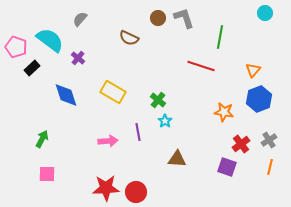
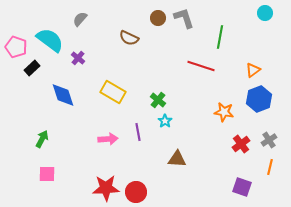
orange triangle: rotated 14 degrees clockwise
blue diamond: moved 3 px left
pink arrow: moved 2 px up
purple square: moved 15 px right, 20 px down
